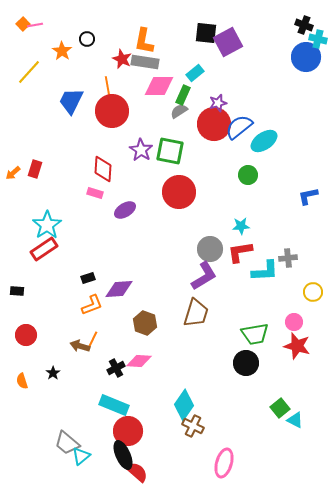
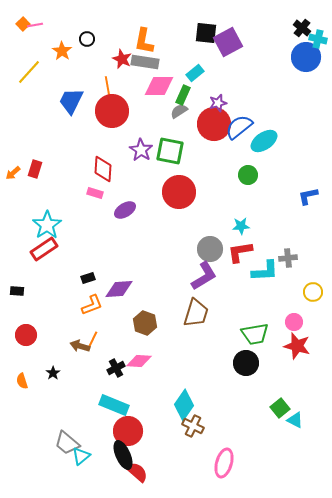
black cross at (304, 25): moved 2 px left, 3 px down; rotated 18 degrees clockwise
